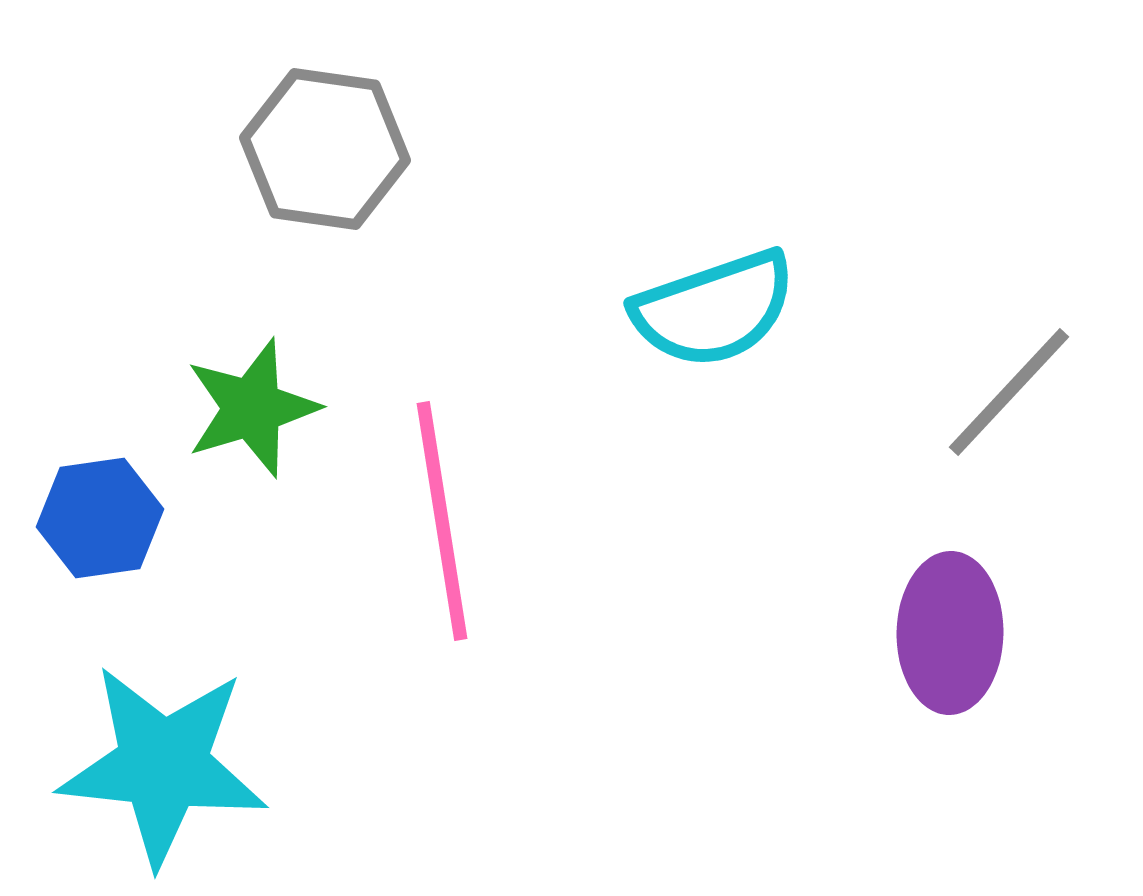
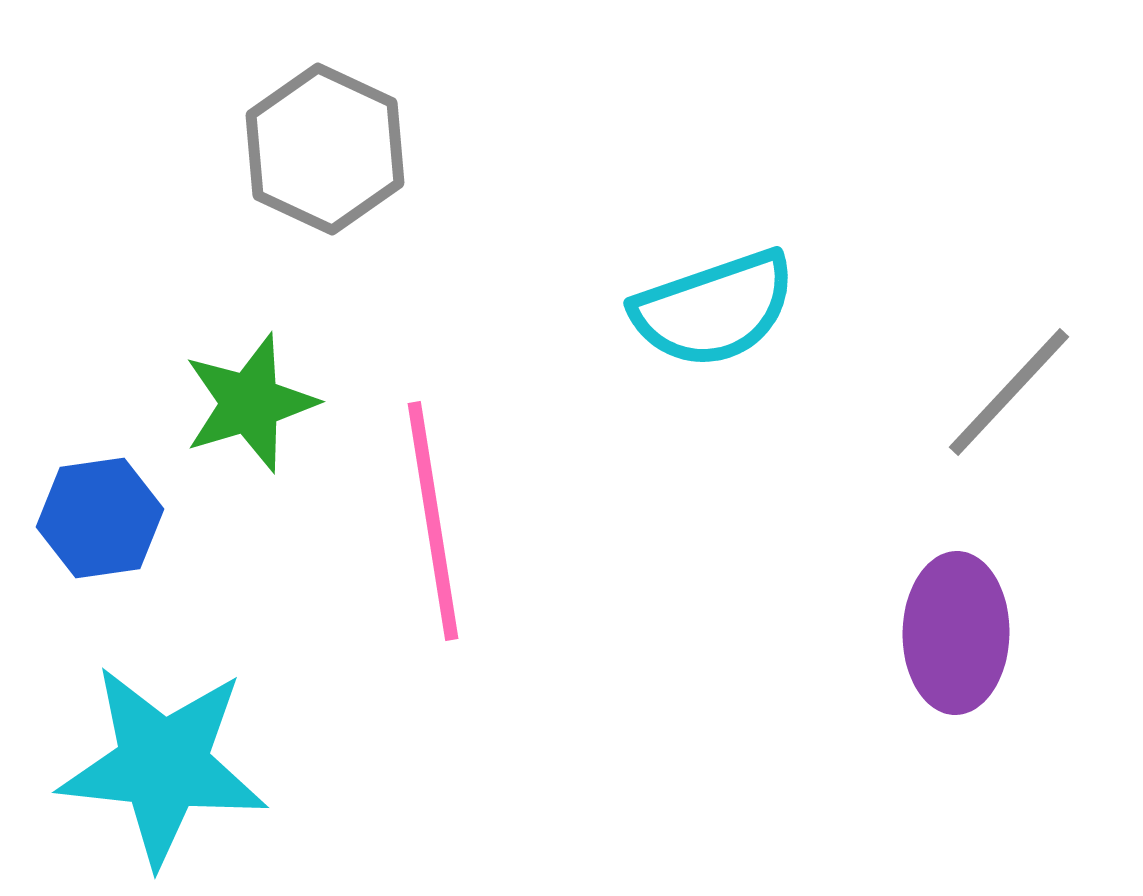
gray hexagon: rotated 17 degrees clockwise
green star: moved 2 px left, 5 px up
pink line: moved 9 px left
purple ellipse: moved 6 px right
